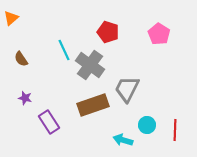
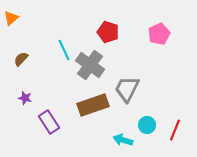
pink pentagon: rotated 15 degrees clockwise
brown semicircle: rotated 77 degrees clockwise
red line: rotated 20 degrees clockwise
